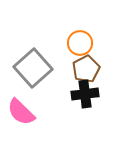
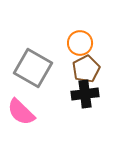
gray square: rotated 18 degrees counterclockwise
